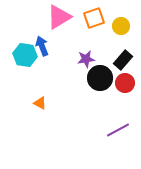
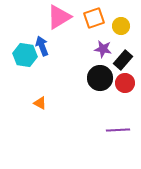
purple star: moved 17 px right, 10 px up; rotated 18 degrees clockwise
purple line: rotated 25 degrees clockwise
